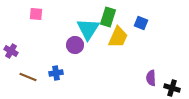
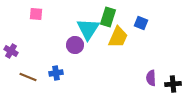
black cross: moved 1 px right, 4 px up; rotated 21 degrees counterclockwise
